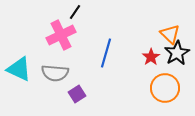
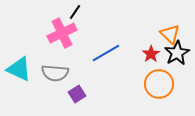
pink cross: moved 1 px right, 2 px up
blue line: rotated 44 degrees clockwise
red star: moved 3 px up
orange circle: moved 6 px left, 4 px up
